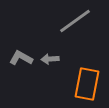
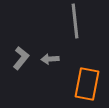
gray line: rotated 60 degrees counterclockwise
gray L-shape: rotated 100 degrees clockwise
